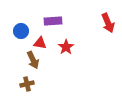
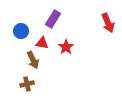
purple rectangle: moved 2 px up; rotated 54 degrees counterclockwise
red triangle: moved 2 px right
